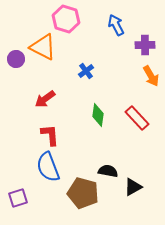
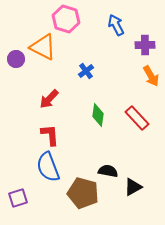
red arrow: moved 4 px right; rotated 10 degrees counterclockwise
